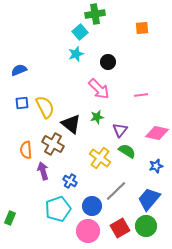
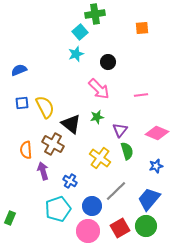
pink diamond: rotated 10 degrees clockwise
green semicircle: rotated 42 degrees clockwise
